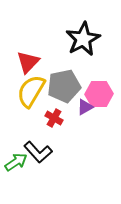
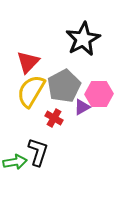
gray pentagon: rotated 16 degrees counterclockwise
purple triangle: moved 3 px left
black L-shape: rotated 120 degrees counterclockwise
green arrow: moved 1 px left; rotated 25 degrees clockwise
